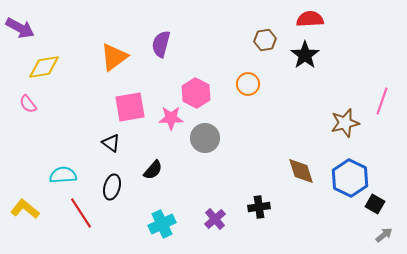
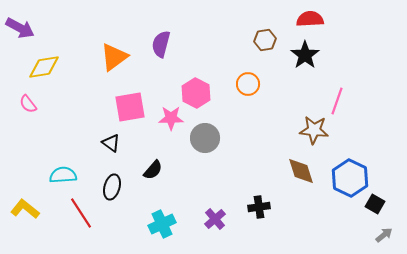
pink line: moved 45 px left
brown star: moved 31 px left, 7 px down; rotated 20 degrees clockwise
